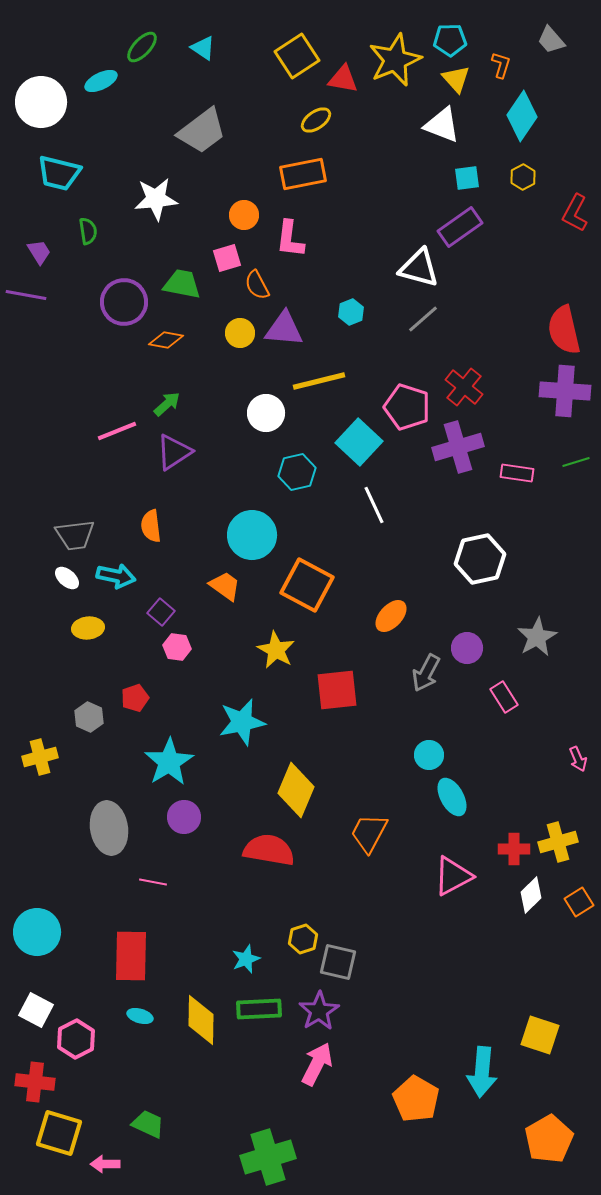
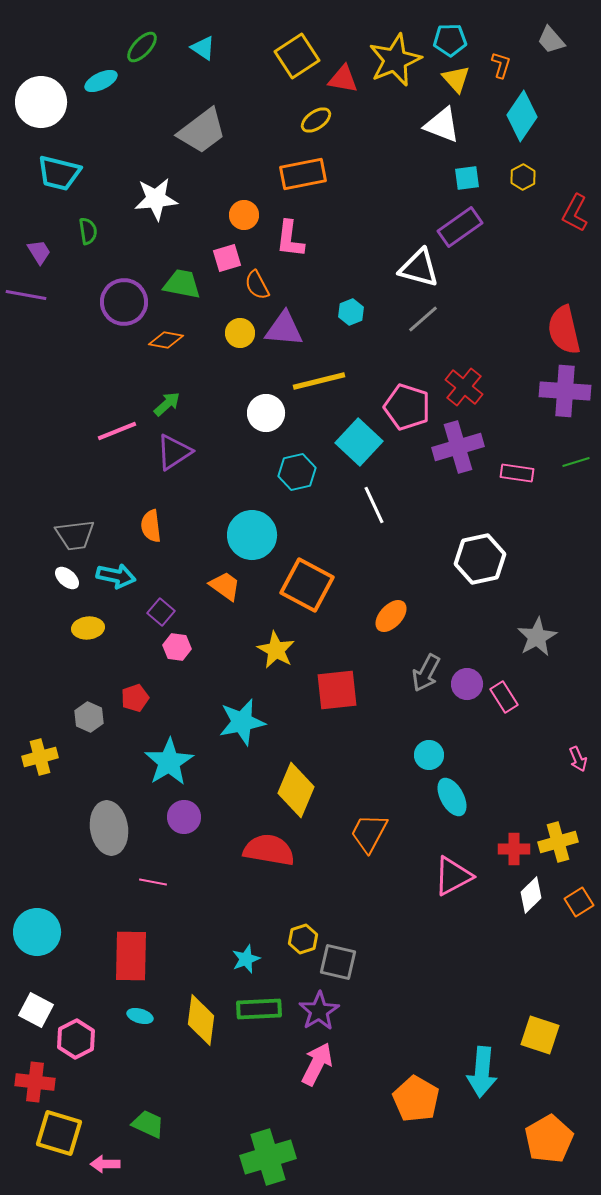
purple circle at (467, 648): moved 36 px down
yellow diamond at (201, 1020): rotated 6 degrees clockwise
